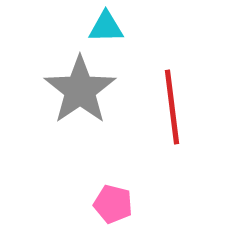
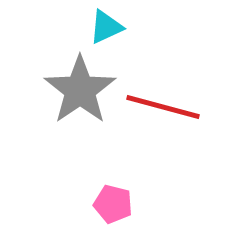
cyan triangle: rotated 24 degrees counterclockwise
red line: moved 9 px left; rotated 68 degrees counterclockwise
